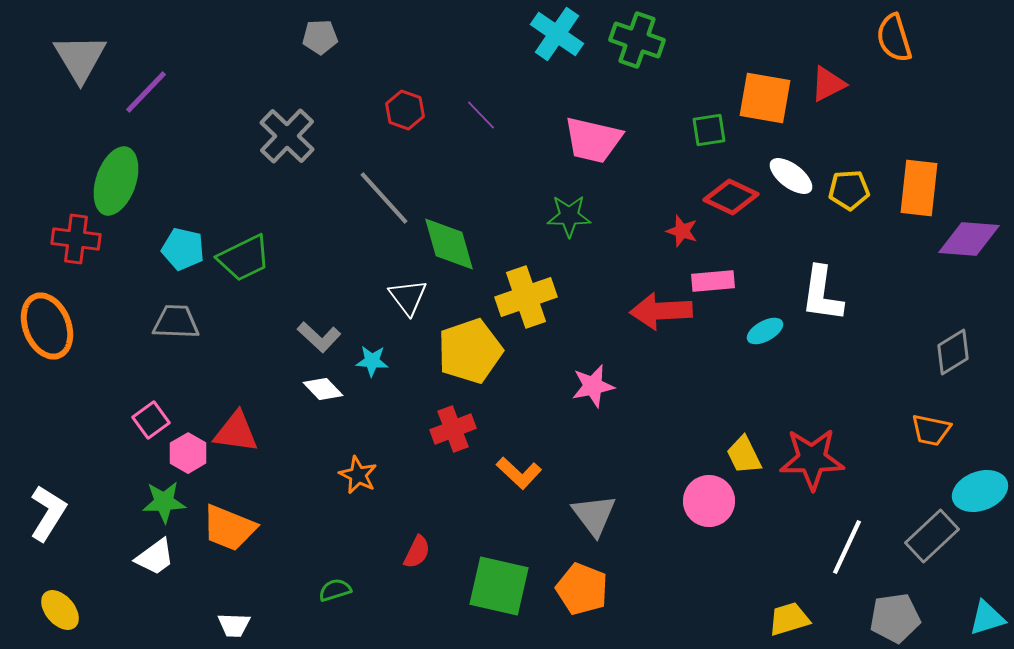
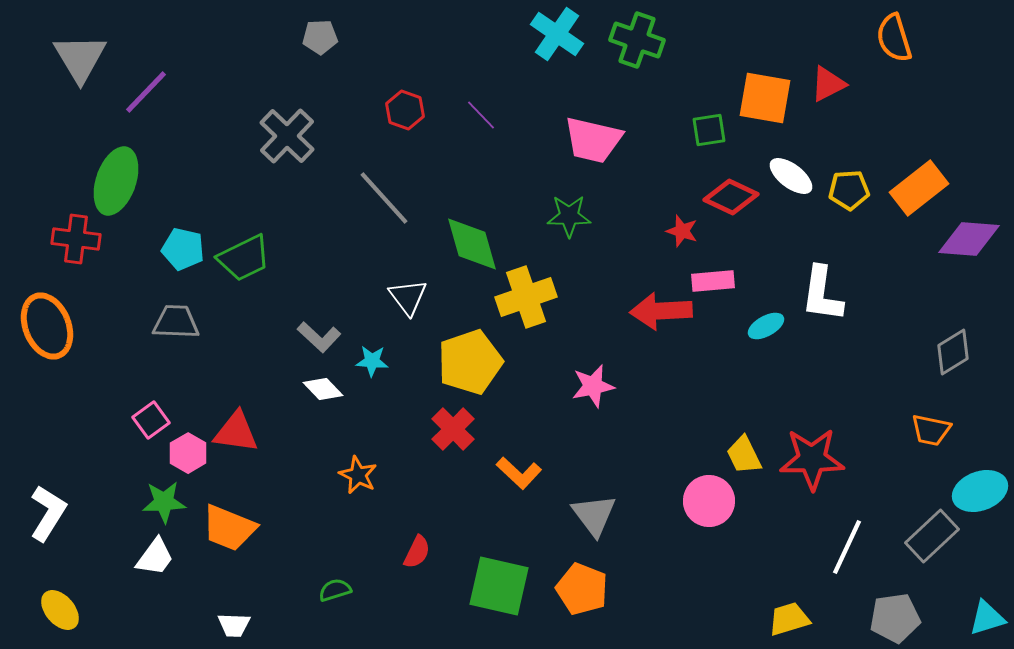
orange rectangle at (919, 188): rotated 46 degrees clockwise
green diamond at (449, 244): moved 23 px right
cyan ellipse at (765, 331): moved 1 px right, 5 px up
yellow pentagon at (470, 351): moved 11 px down
red cross at (453, 429): rotated 24 degrees counterclockwise
white trapezoid at (155, 557): rotated 18 degrees counterclockwise
